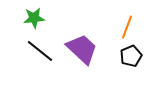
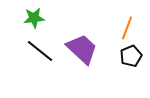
orange line: moved 1 px down
